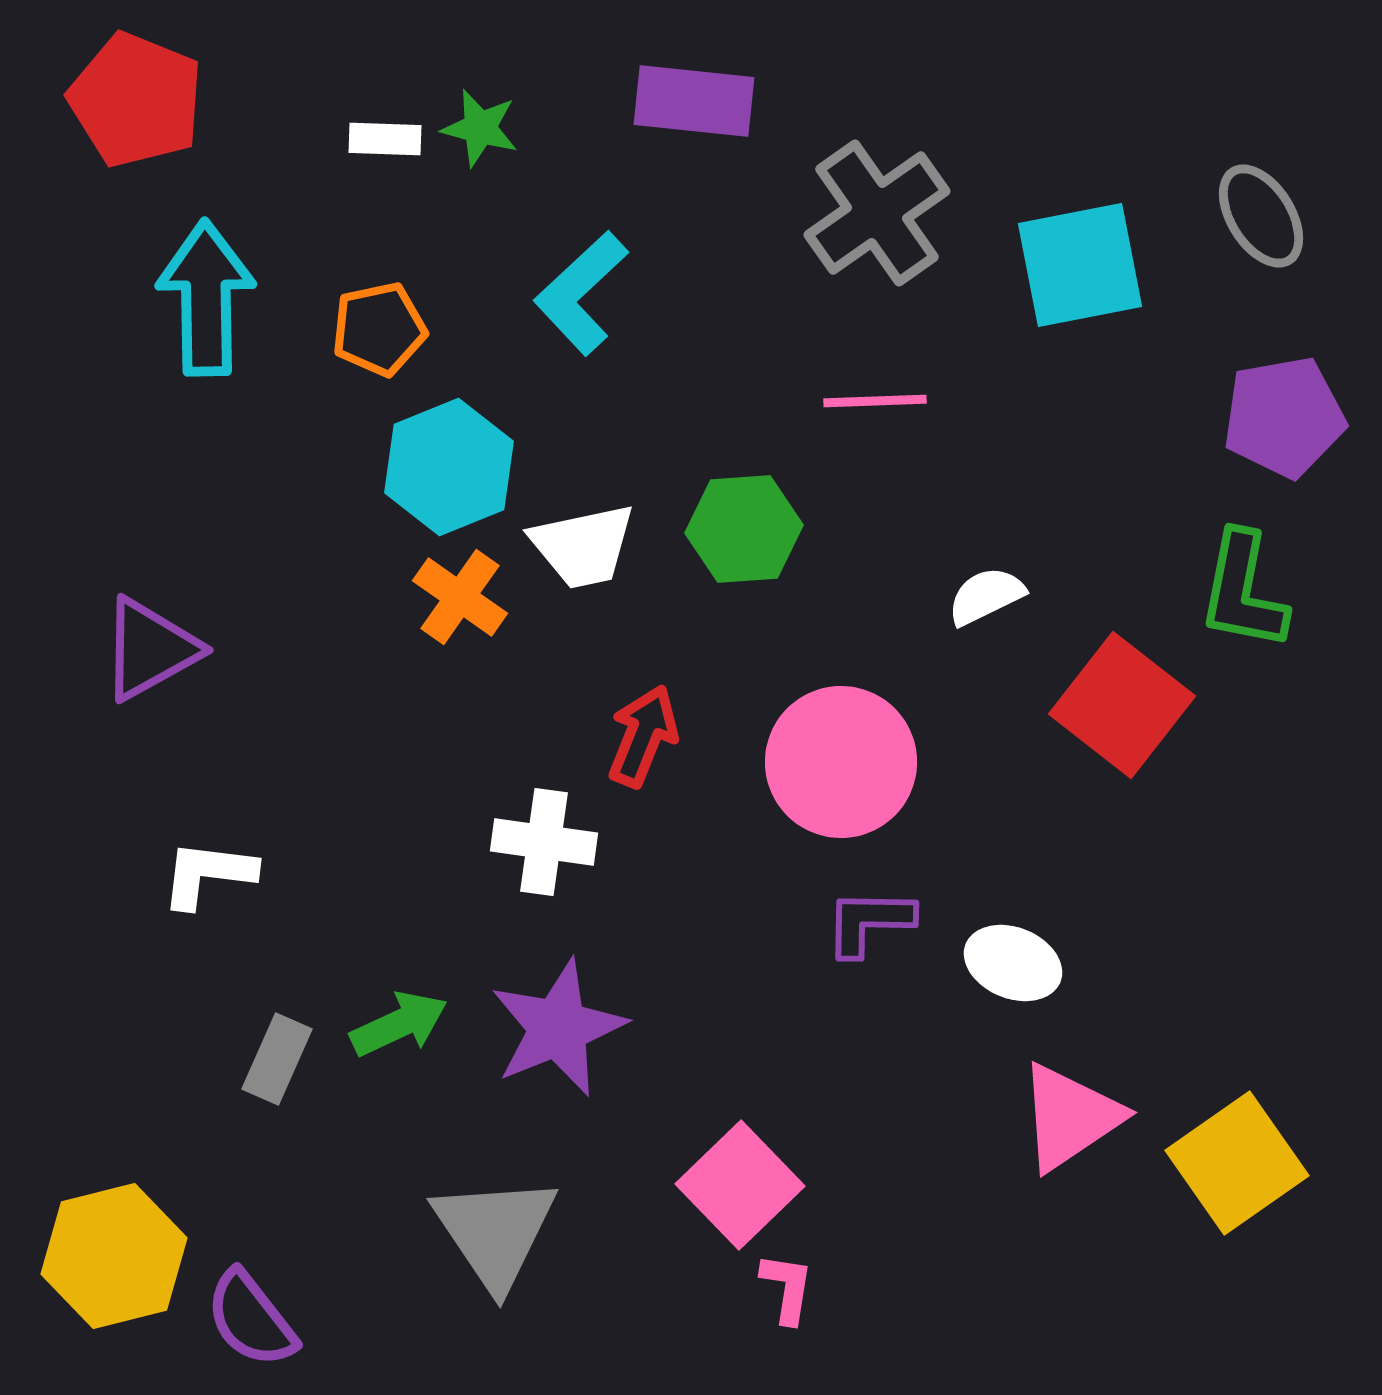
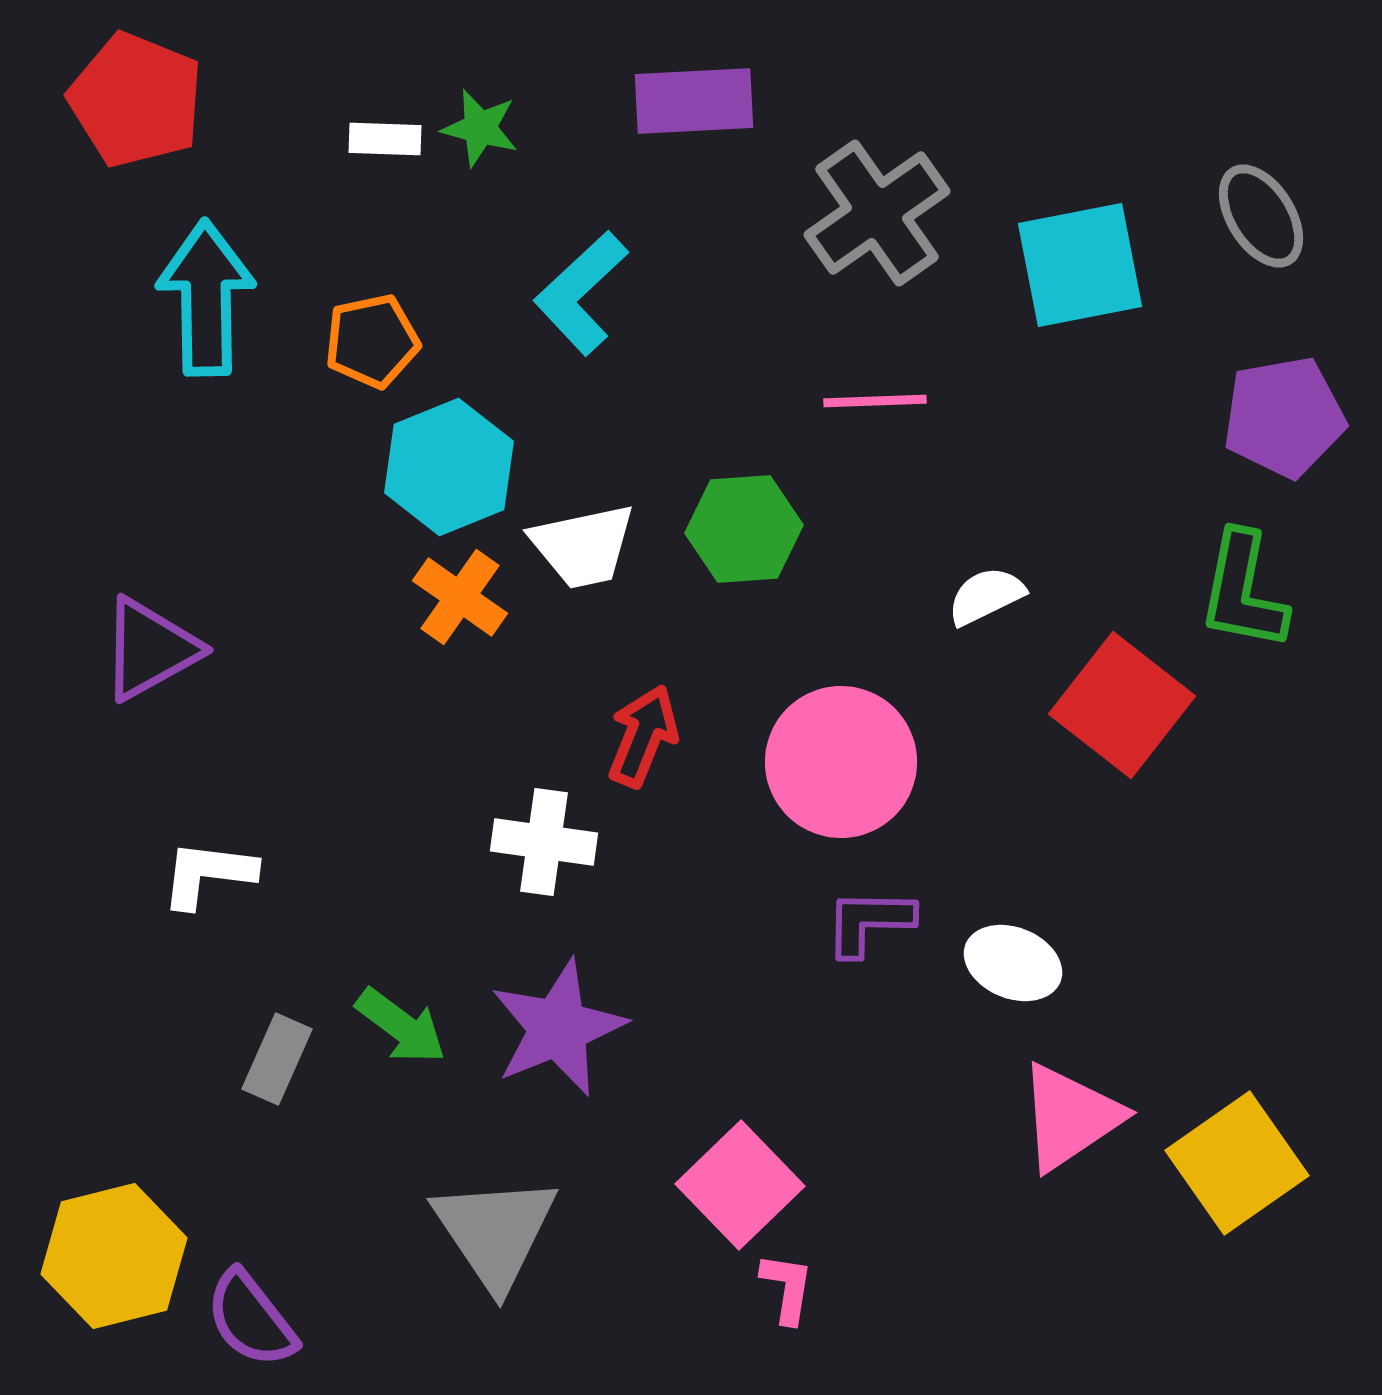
purple rectangle: rotated 9 degrees counterclockwise
orange pentagon: moved 7 px left, 12 px down
green arrow: moved 2 px right, 2 px down; rotated 62 degrees clockwise
